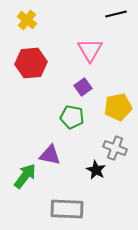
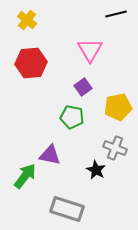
gray rectangle: rotated 16 degrees clockwise
